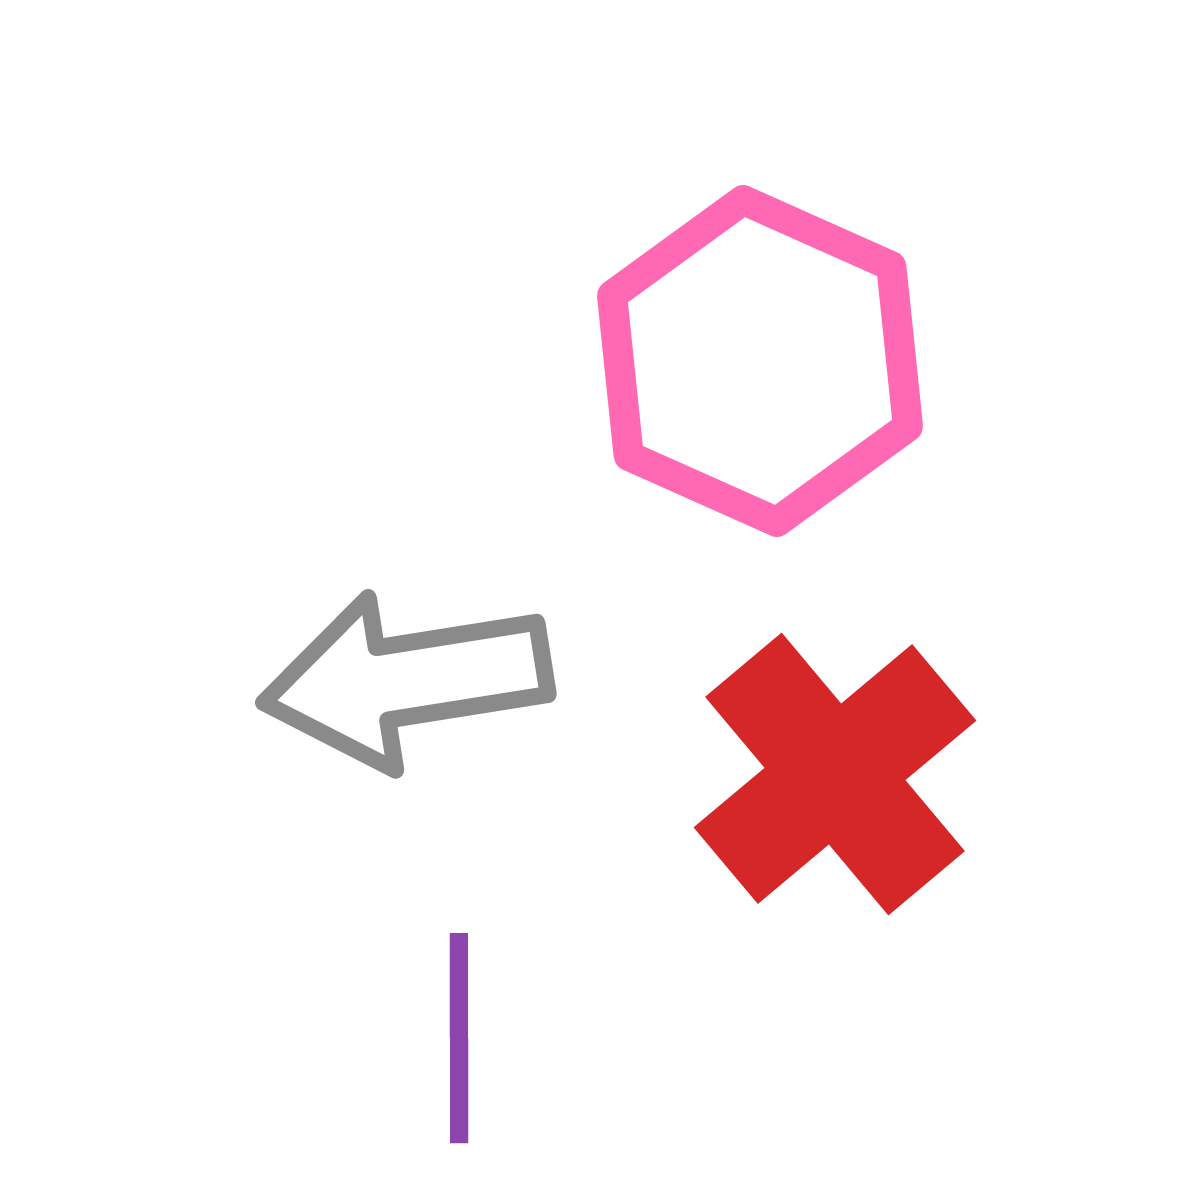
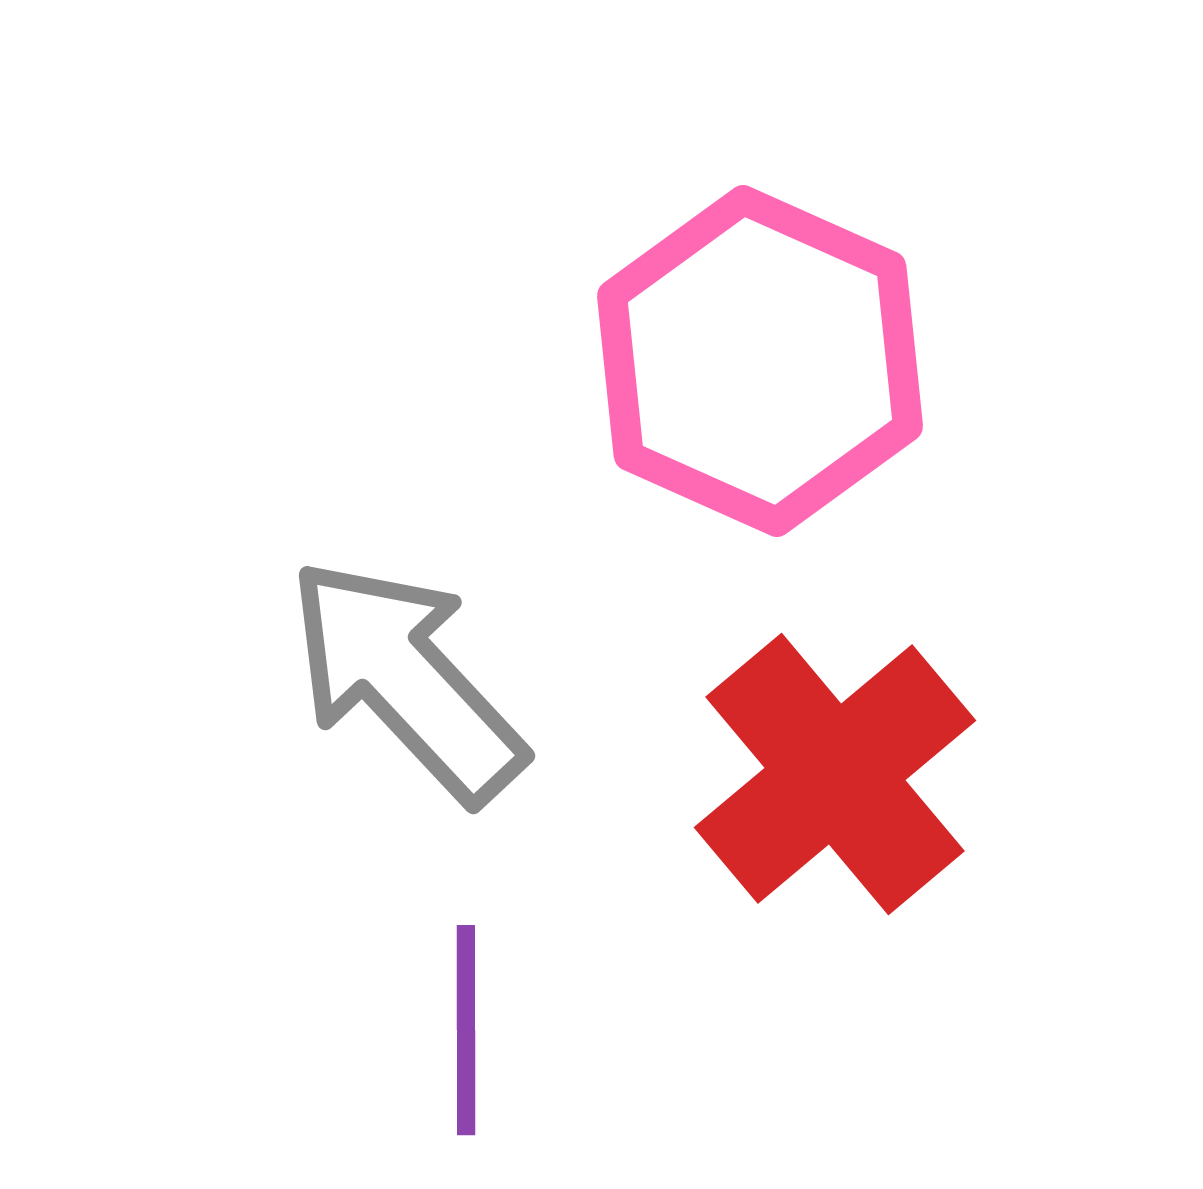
gray arrow: rotated 56 degrees clockwise
purple line: moved 7 px right, 8 px up
